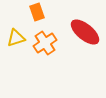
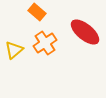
orange rectangle: rotated 30 degrees counterclockwise
yellow triangle: moved 2 px left, 12 px down; rotated 24 degrees counterclockwise
